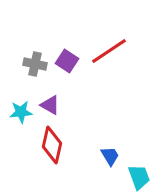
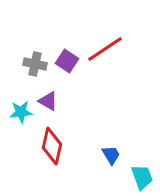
red line: moved 4 px left, 2 px up
purple triangle: moved 2 px left, 4 px up
red diamond: moved 1 px down
blue trapezoid: moved 1 px right, 1 px up
cyan trapezoid: moved 3 px right
